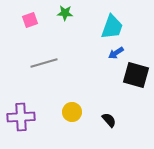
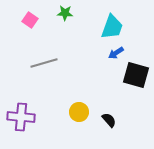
pink square: rotated 35 degrees counterclockwise
yellow circle: moved 7 px right
purple cross: rotated 8 degrees clockwise
